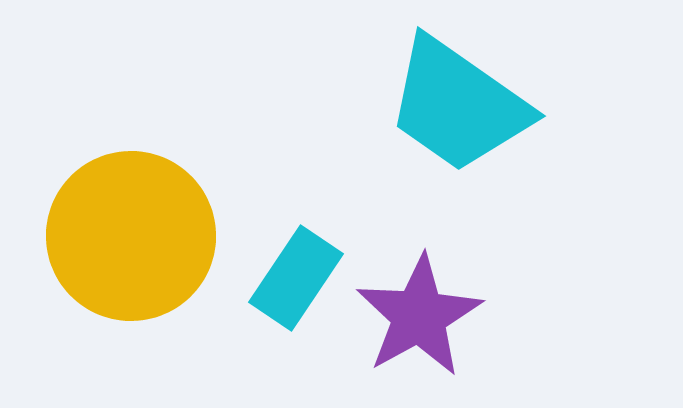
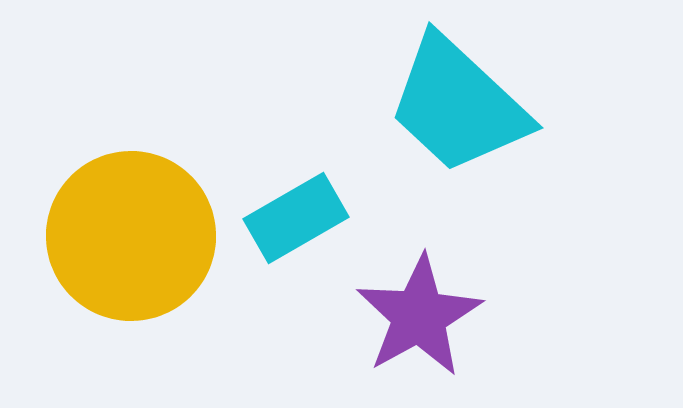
cyan trapezoid: rotated 8 degrees clockwise
cyan rectangle: moved 60 px up; rotated 26 degrees clockwise
